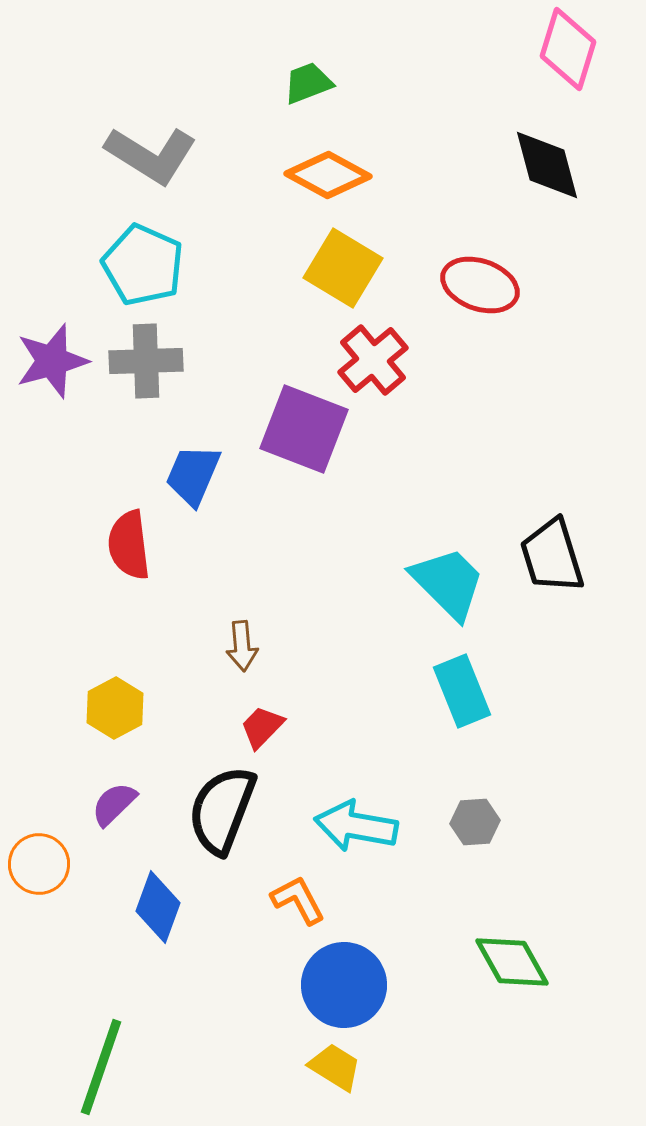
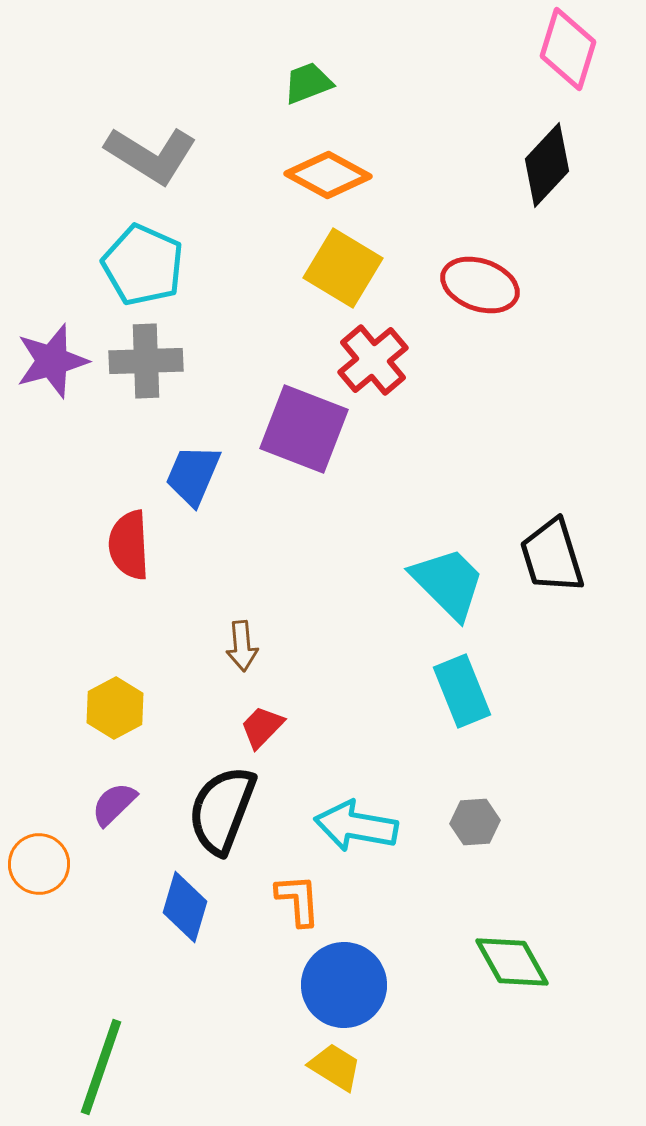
black diamond: rotated 58 degrees clockwise
red semicircle: rotated 4 degrees clockwise
orange L-shape: rotated 24 degrees clockwise
blue diamond: moved 27 px right; rotated 4 degrees counterclockwise
